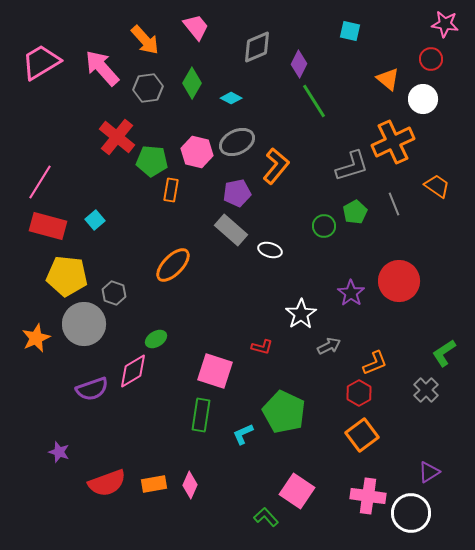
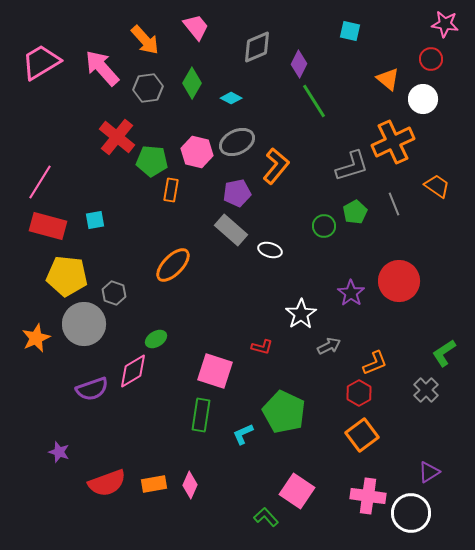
cyan square at (95, 220): rotated 30 degrees clockwise
